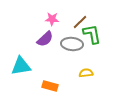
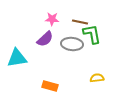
brown line: rotated 56 degrees clockwise
cyan triangle: moved 4 px left, 8 px up
yellow semicircle: moved 11 px right, 5 px down
